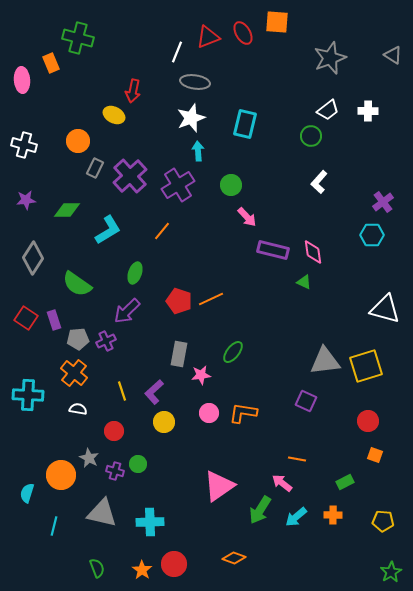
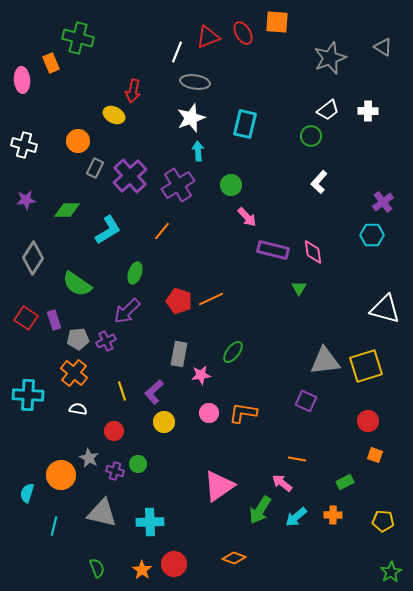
gray triangle at (393, 55): moved 10 px left, 8 px up
green triangle at (304, 282): moved 5 px left, 6 px down; rotated 35 degrees clockwise
